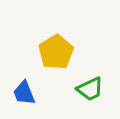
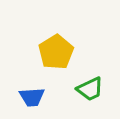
blue trapezoid: moved 8 px right, 4 px down; rotated 72 degrees counterclockwise
